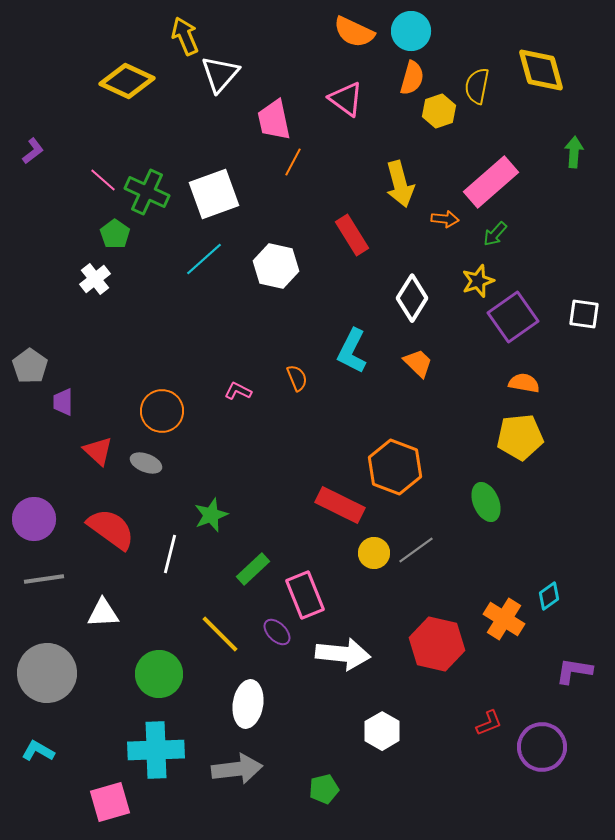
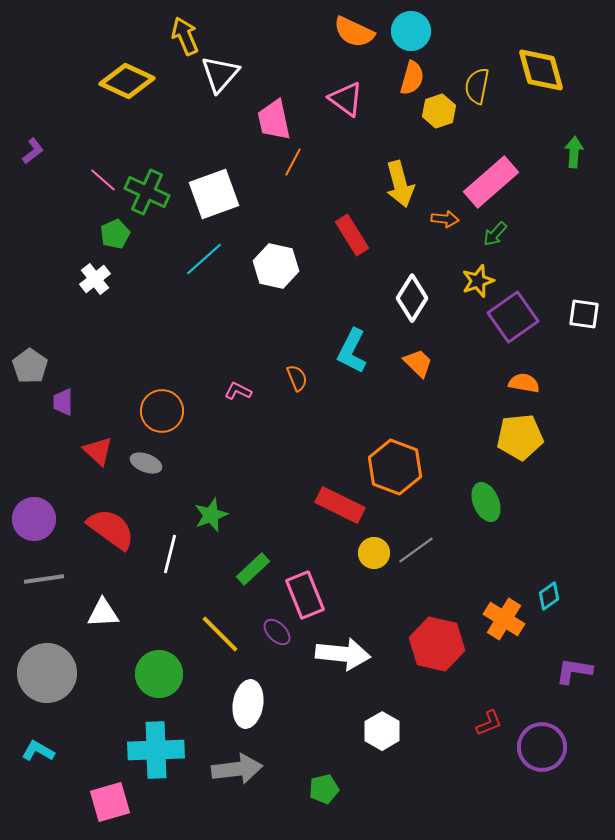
green pentagon at (115, 234): rotated 12 degrees clockwise
